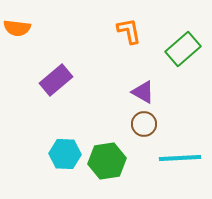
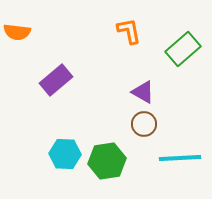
orange semicircle: moved 4 px down
